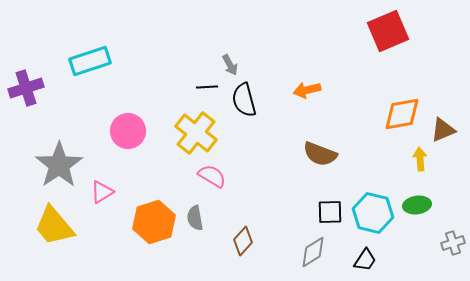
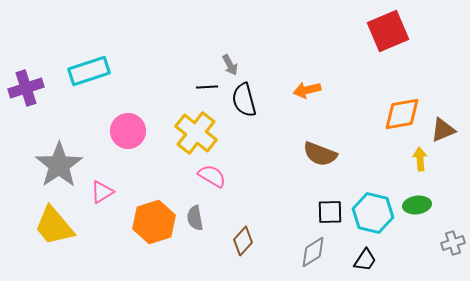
cyan rectangle: moved 1 px left, 10 px down
